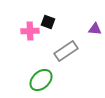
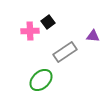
black square: rotated 32 degrees clockwise
purple triangle: moved 2 px left, 7 px down
gray rectangle: moved 1 px left, 1 px down
